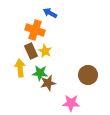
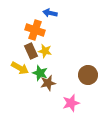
blue arrow: rotated 16 degrees counterclockwise
yellow star: rotated 16 degrees counterclockwise
yellow arrow: rotated 126 degrees clockwise
green star: rotated 14 degrees clockwise
pink star: rotated 18 degrees counterclockwise
